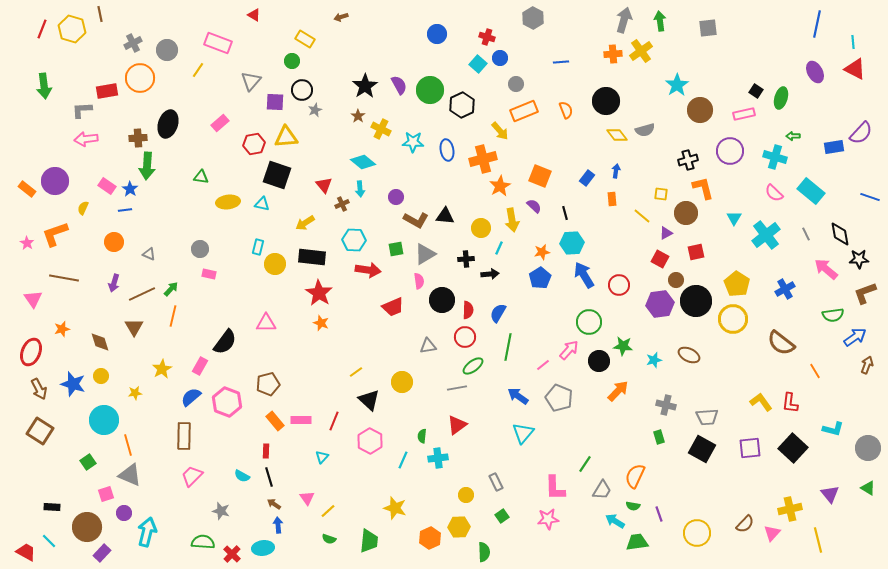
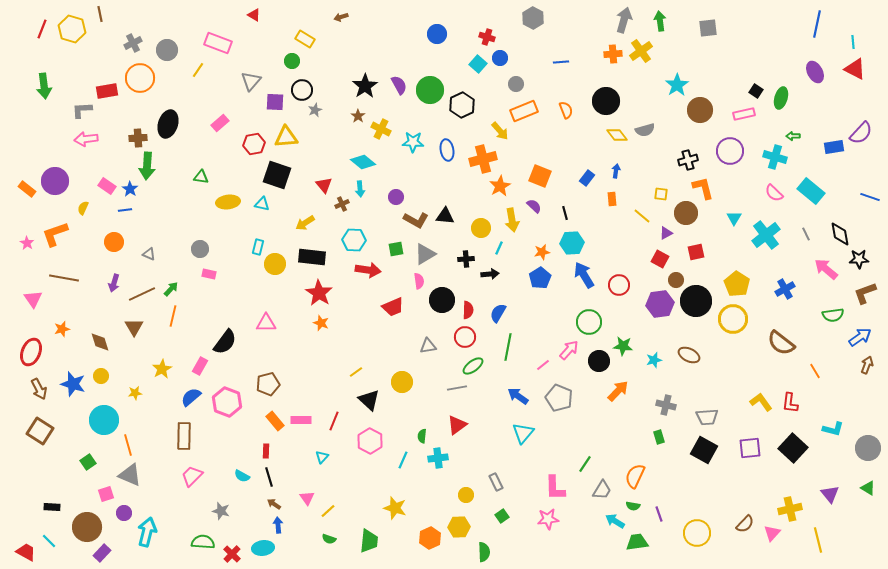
blue arrow at (855, 337): moved 5 px right
black square at (702, 449): moved 2 px right, 1 px down
